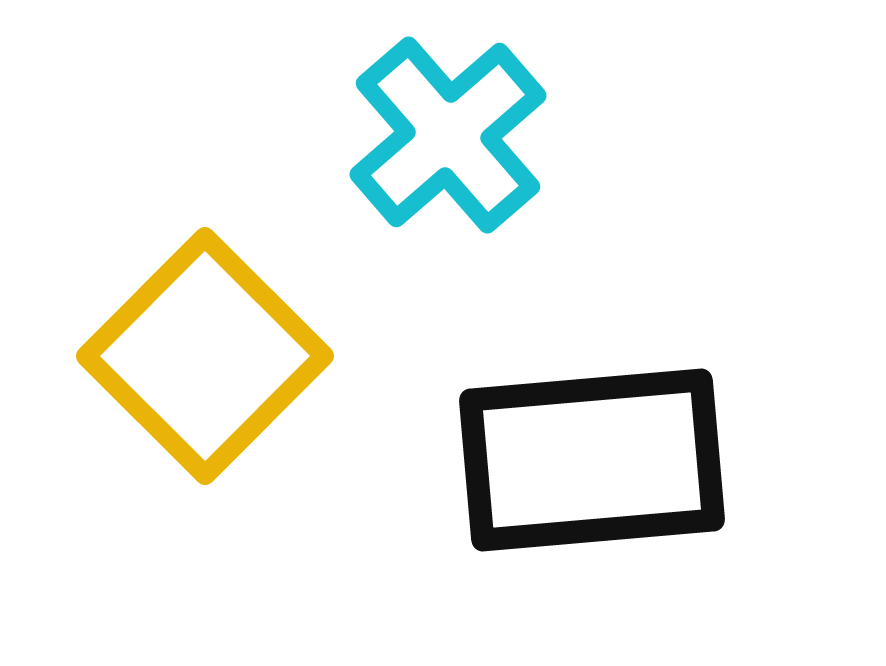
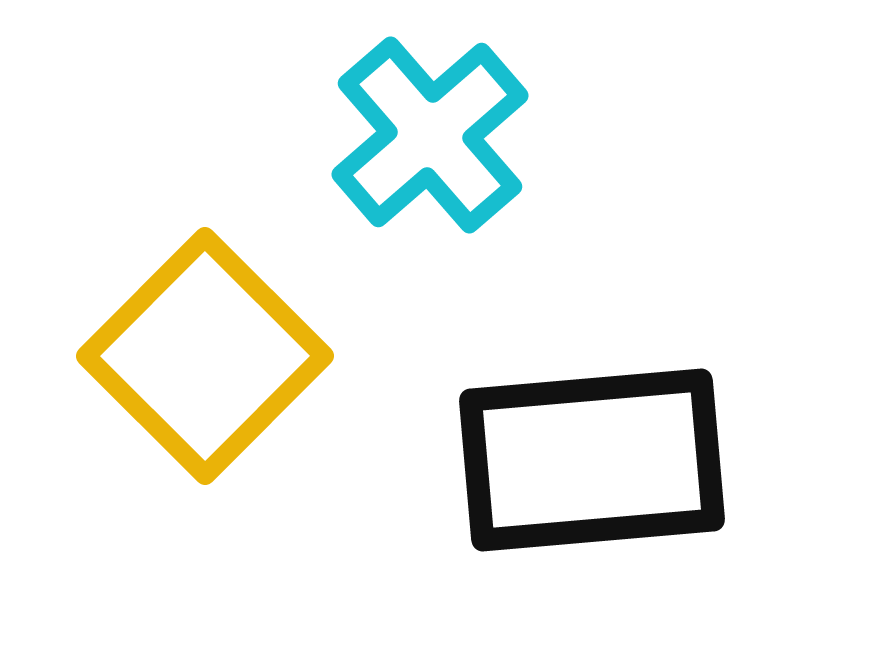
cyan cross: moved 18 px left
